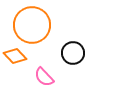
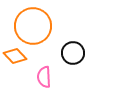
orange circle: moved 1 px right, 1 px down
pink semicircle: rotated 40 degrees clockwise
